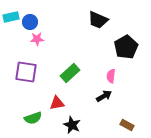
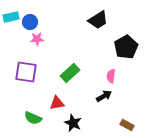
black trapezoid: rotated 55 degrees counterclockwise
green semicircle: rotated 42 degrees clockwise
black star: moved 1 px right, 2 px up
